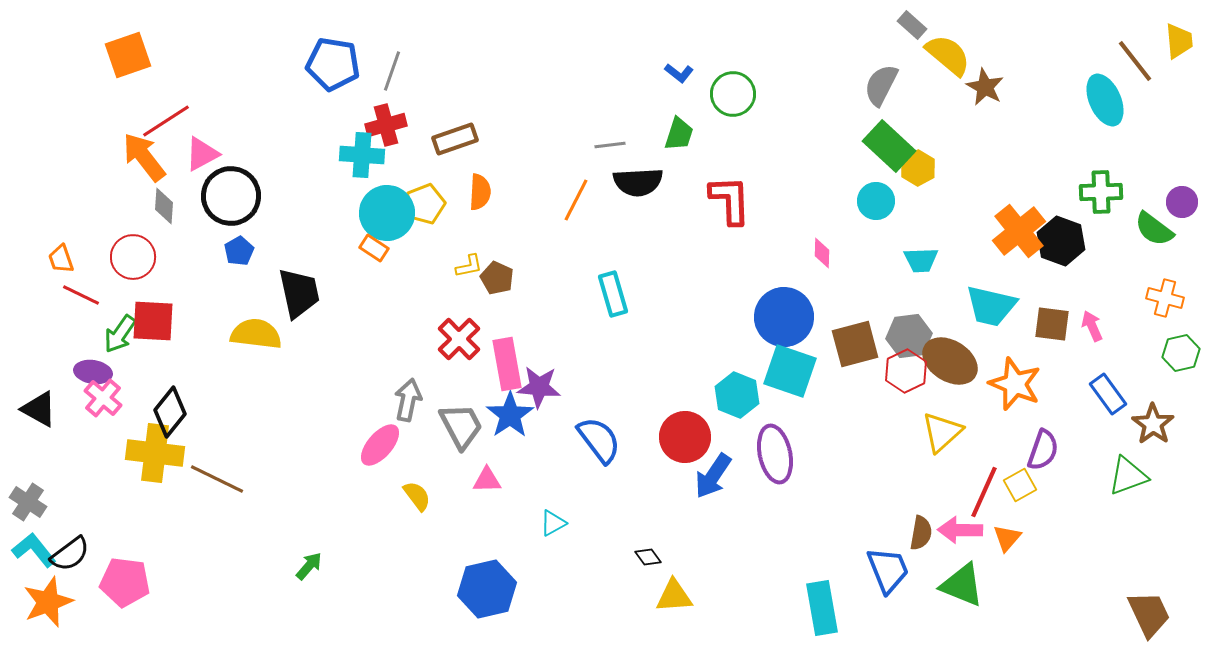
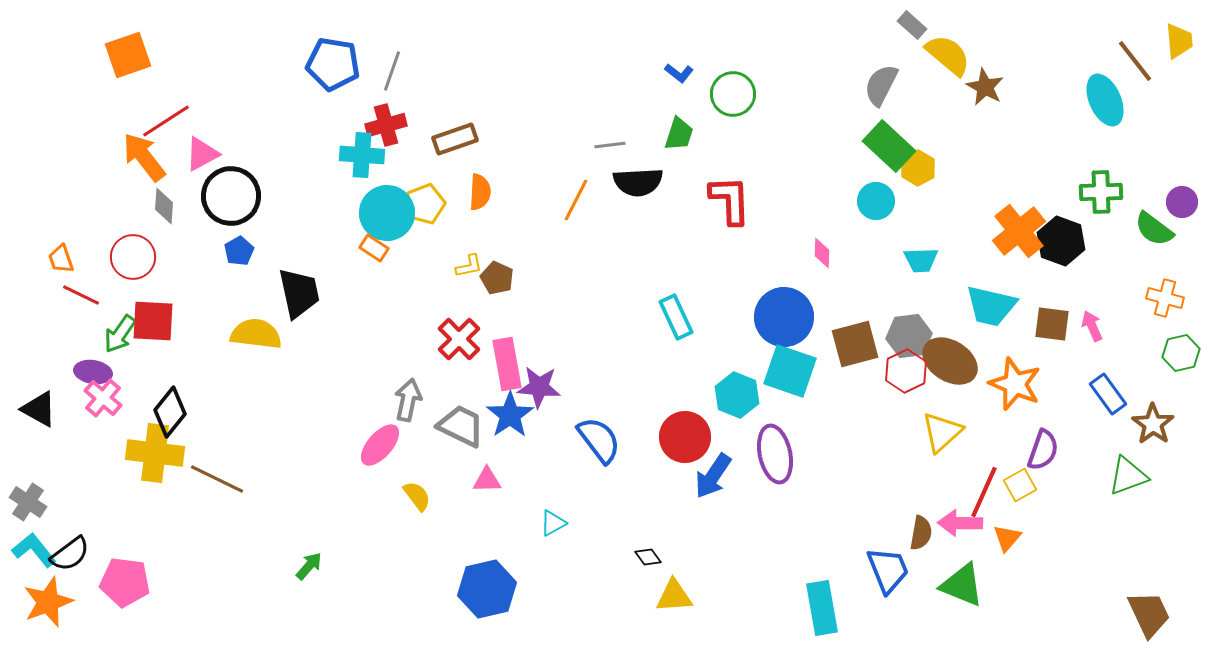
cyan rectangle at (613, 294): moved 63 px right, 23 px down; rotated 9 degrees counterclockwise
gray trapezoid at (461, 426): rotated 36 degrees counterclockwise
pink arrow at (960, 530): moved 7 px up
